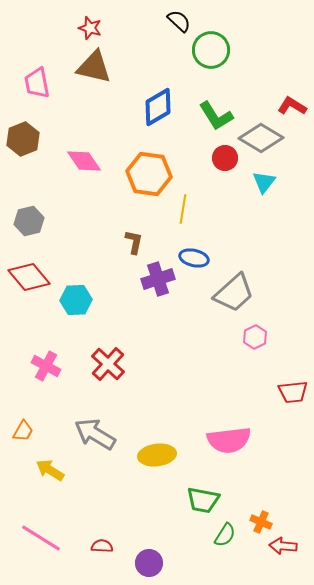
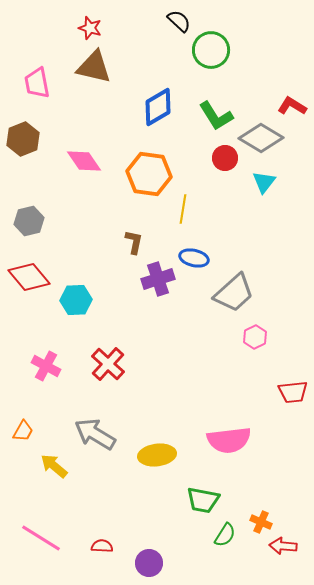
yellow arrow: moved 4 px right, 4 px up; rotated 8 degrees clockwise
